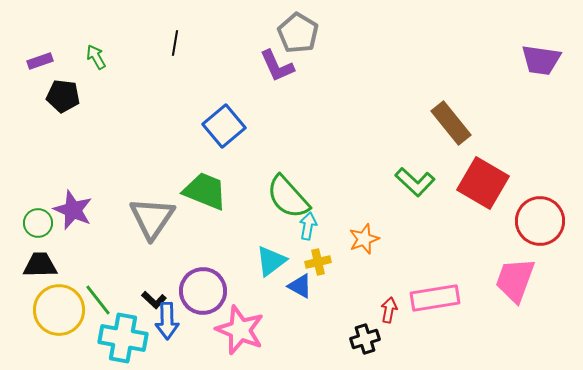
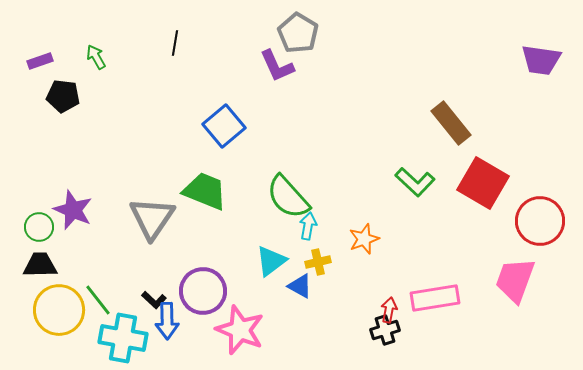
green circle: moved 1 px right, 4 px down
black cross: moved 20 px right, 9 px up
